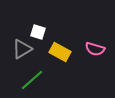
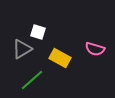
yellow rectangle: moved 6 px down
